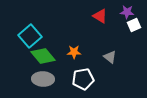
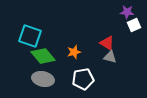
red triangle: moved 7 px right, 27 px down
cyan square: rotated 30 degrees counterclockwise
orange star: rotated 16 degrees counterclockwise
gray triangle: rotated 24 degrees counterclockwise
gray ellipse: rotated 10 degrees clockwise
